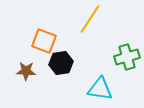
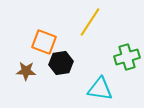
yellow line: moved 3 px down
orange square: moved 1 px down
